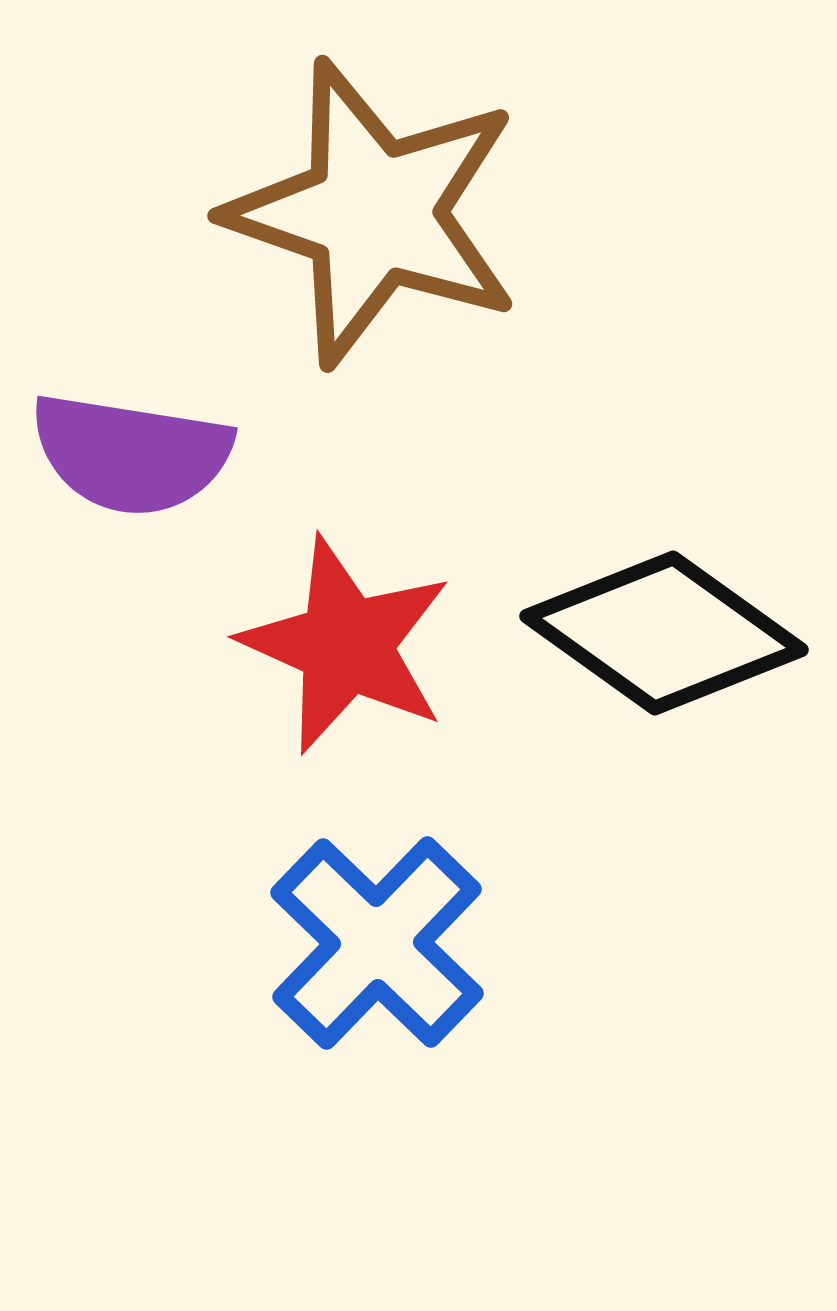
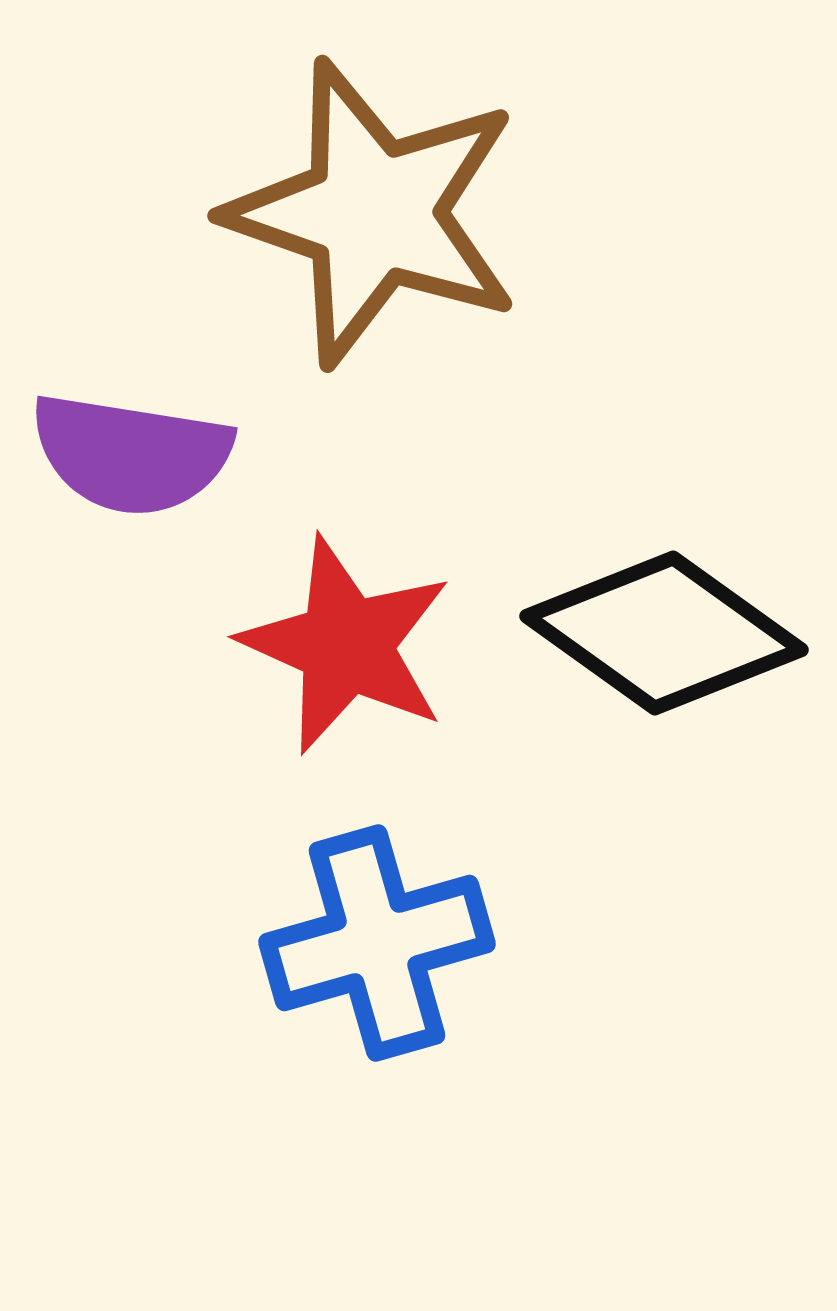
blue cross: rotated 30 degrees clockwise
